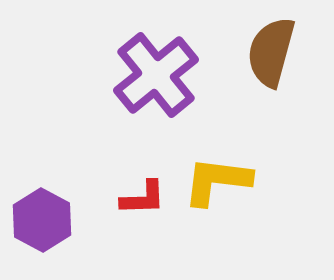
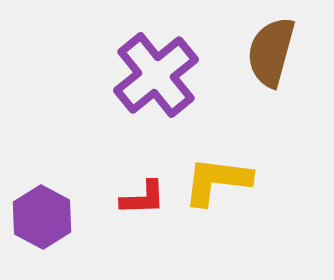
purple hexagon: moved 3 px up
